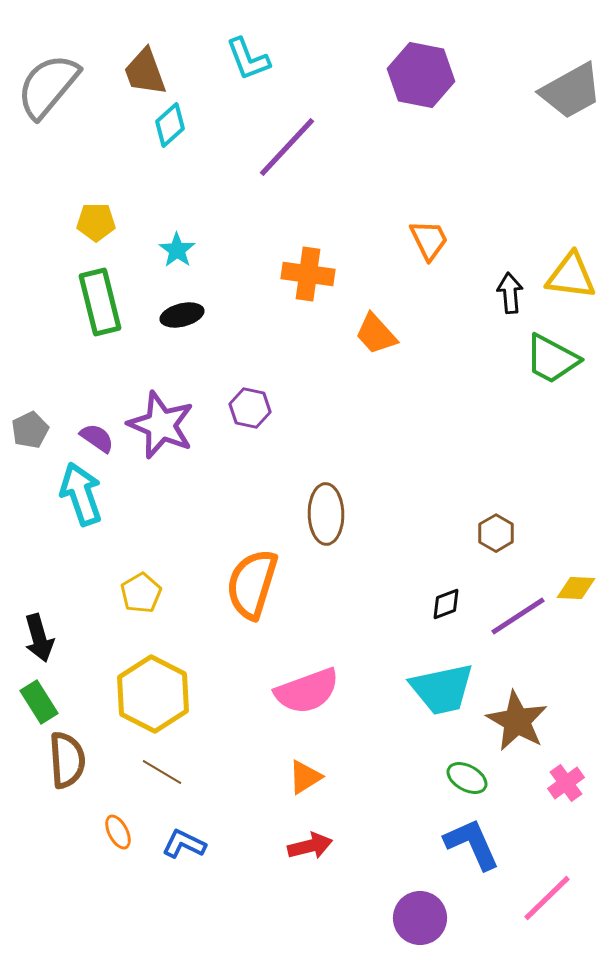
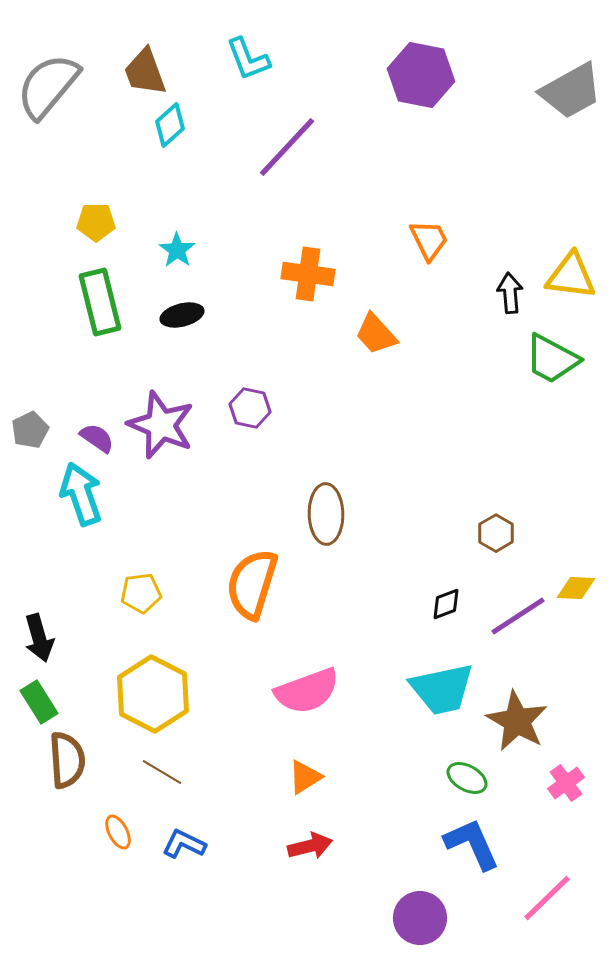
yellow pentagon at (141, 593): rotated 24 degrees clockwise
